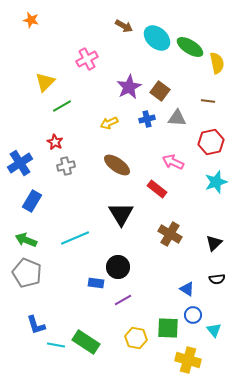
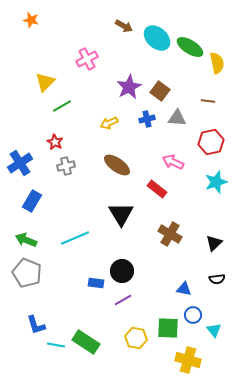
black circle at (118, 267): moved 4 px right, 4 px down
blue triangle at (187, 289): moved 3 px left; rotated 21 degrees counterclockwise
